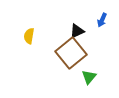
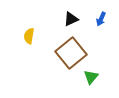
blue arrow: moved 1 px left, 1 px up
black triangle: moved 6 px left, 12 px up
green triangle: moved 2 px right
